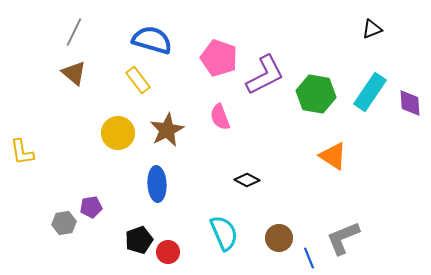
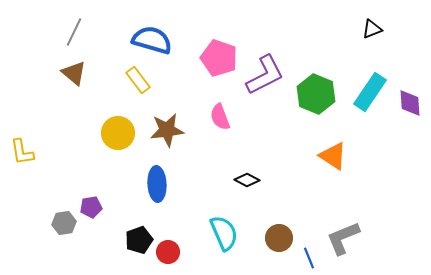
green hexagon: rotated 12 degrees clockwise
brown star: rotated 20 degrees clockwise
